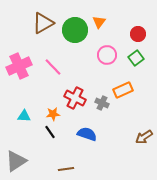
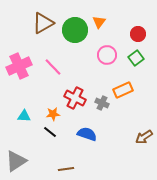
black line: rotated 16 degrees counterclockwise
